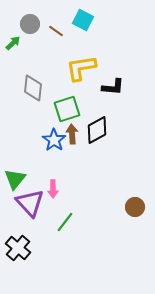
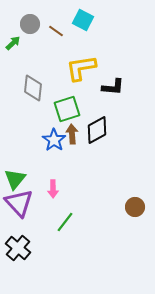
purple triangle: moved 11 px left
